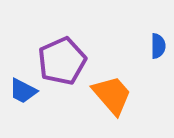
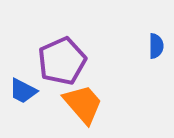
blue semicircle: moved 2 px left
orange trapezoid: moved 29 px left, 9 px down
